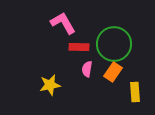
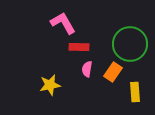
green circle: moved 16 px right
